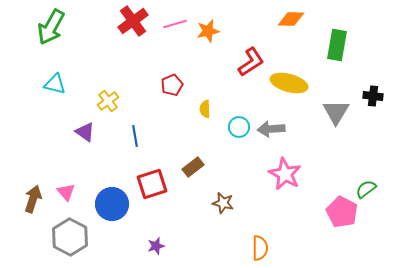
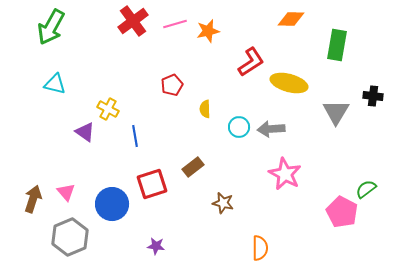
yellow cross: moved 8 px down; rotated 25 degrees counterclockwise
gray hexagon: rotated 9 degrees clockwise
purple star: rotated 24 degrees clockwise
